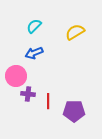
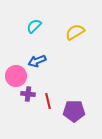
blue arrow: moved 3 px right, 8 px down
red line: rotated 14 degrees counterclockwise
